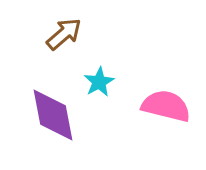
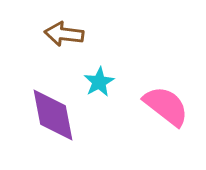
brown arrow: rotated 132 degrees counterclockwise
pink semicircle: rotated 24 degrees clockwise
